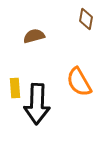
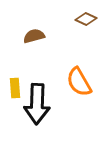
brown diamond: rotated 75 degrees counterclockwise
